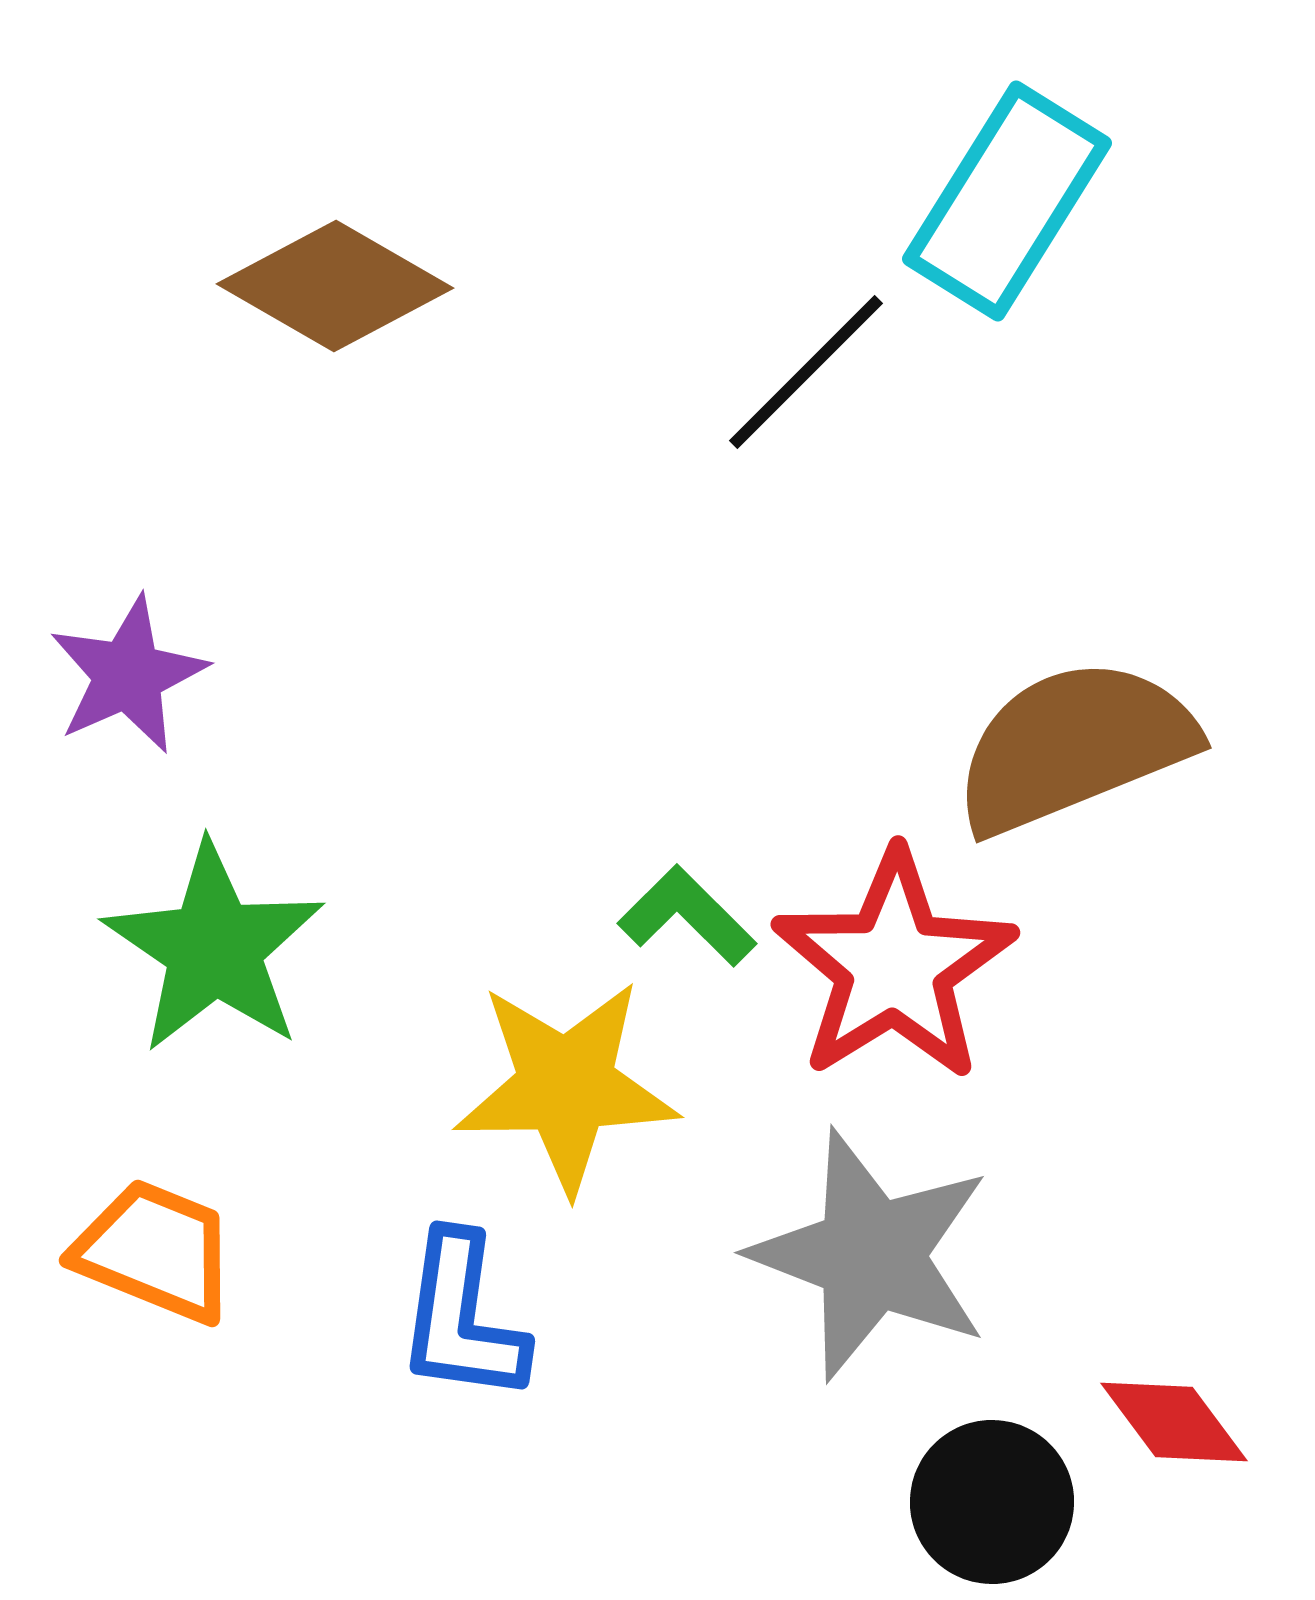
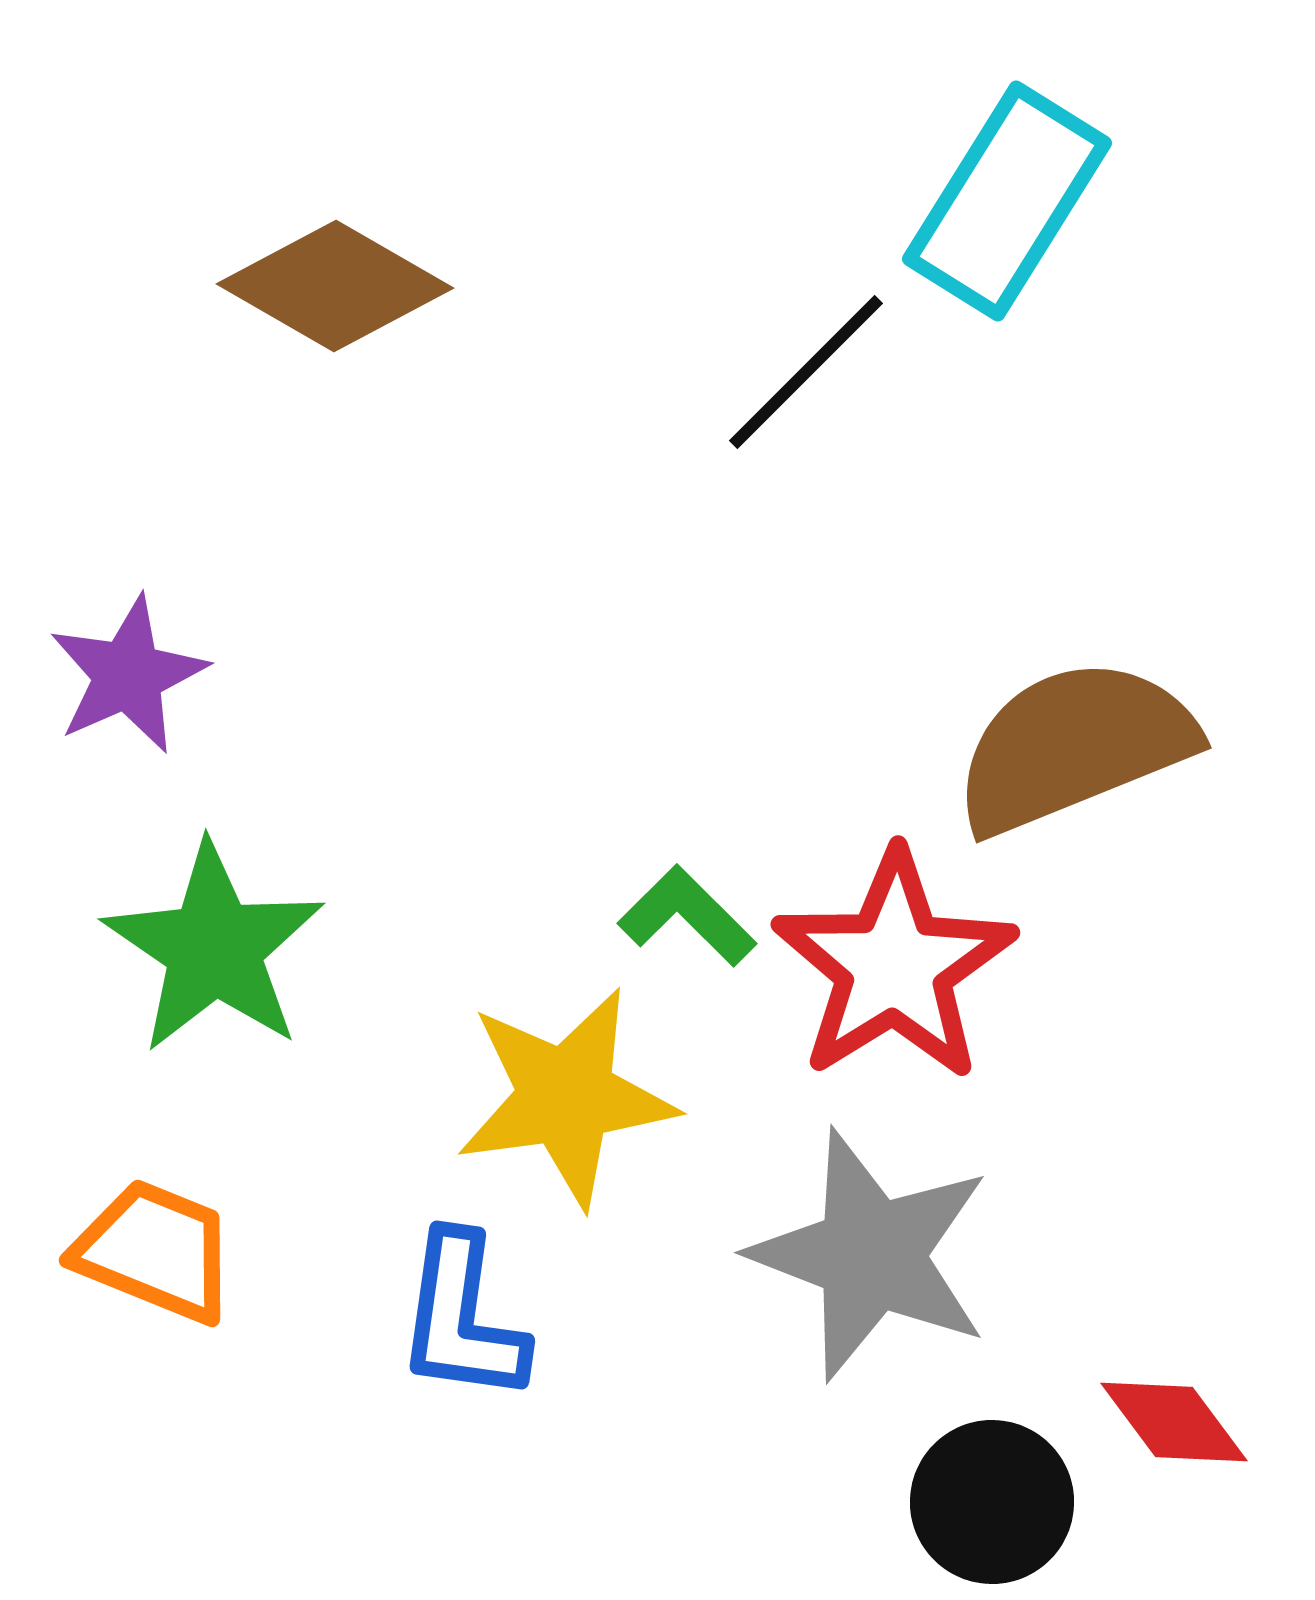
yellow star: moved 11 px down; rotated 7 degrees counterclockwise
